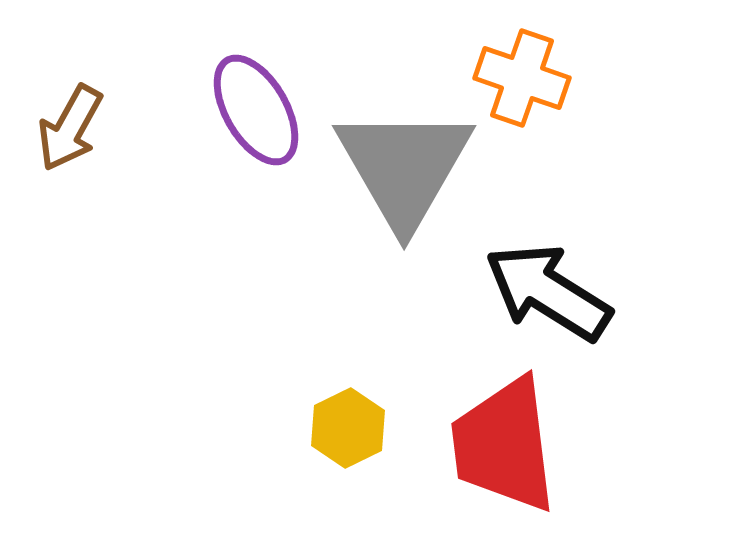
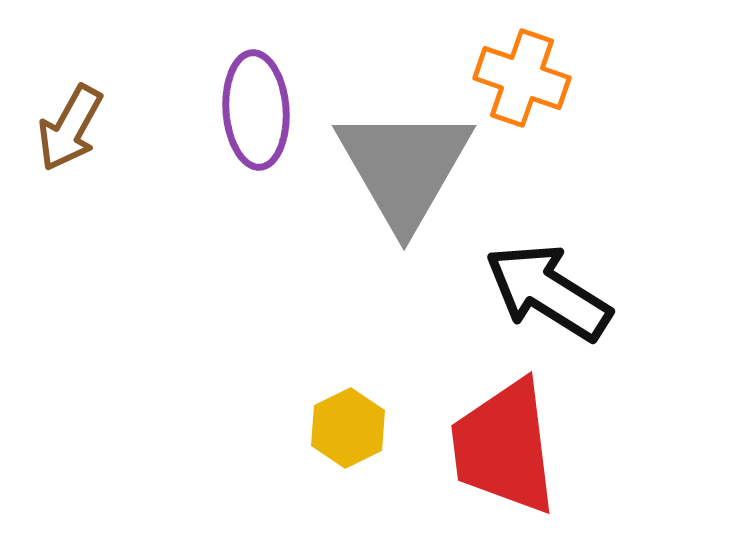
purple ellipse: rotated 26 degrees clockwise
red trapezoid: moved 2 px down
